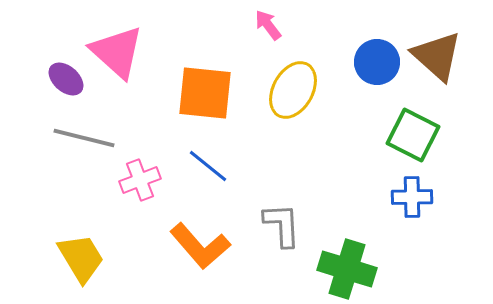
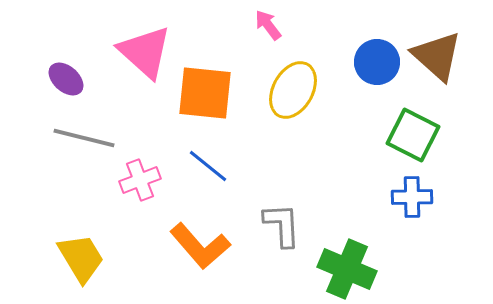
pink triangle: moved 28 px right
green cross: rotated 6 degrees clockwise
